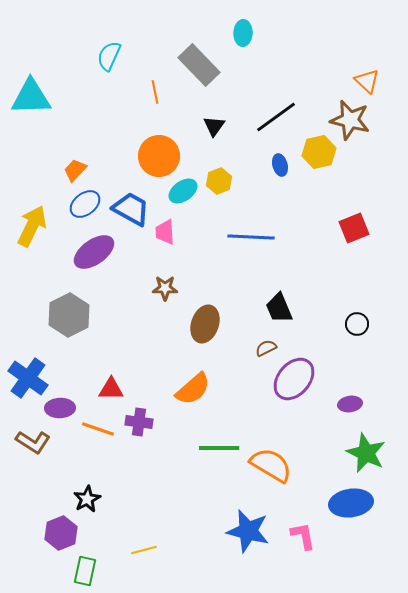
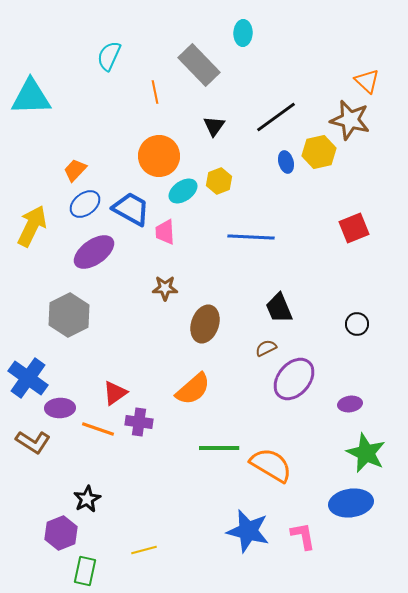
blue ellipse at (280, 165): moved 6 px right, 3 px up
red triangle at (111, 389): moved 4 px right, 4 px down; rotated 36 degrees counterclockwise
